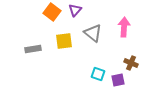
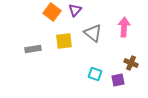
cyan square: moved 3 px left
